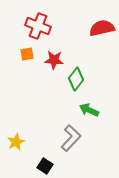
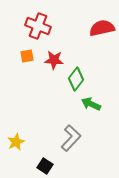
orange square: moved 2 px down
green arrow: moved 2 px right, 6 px up
